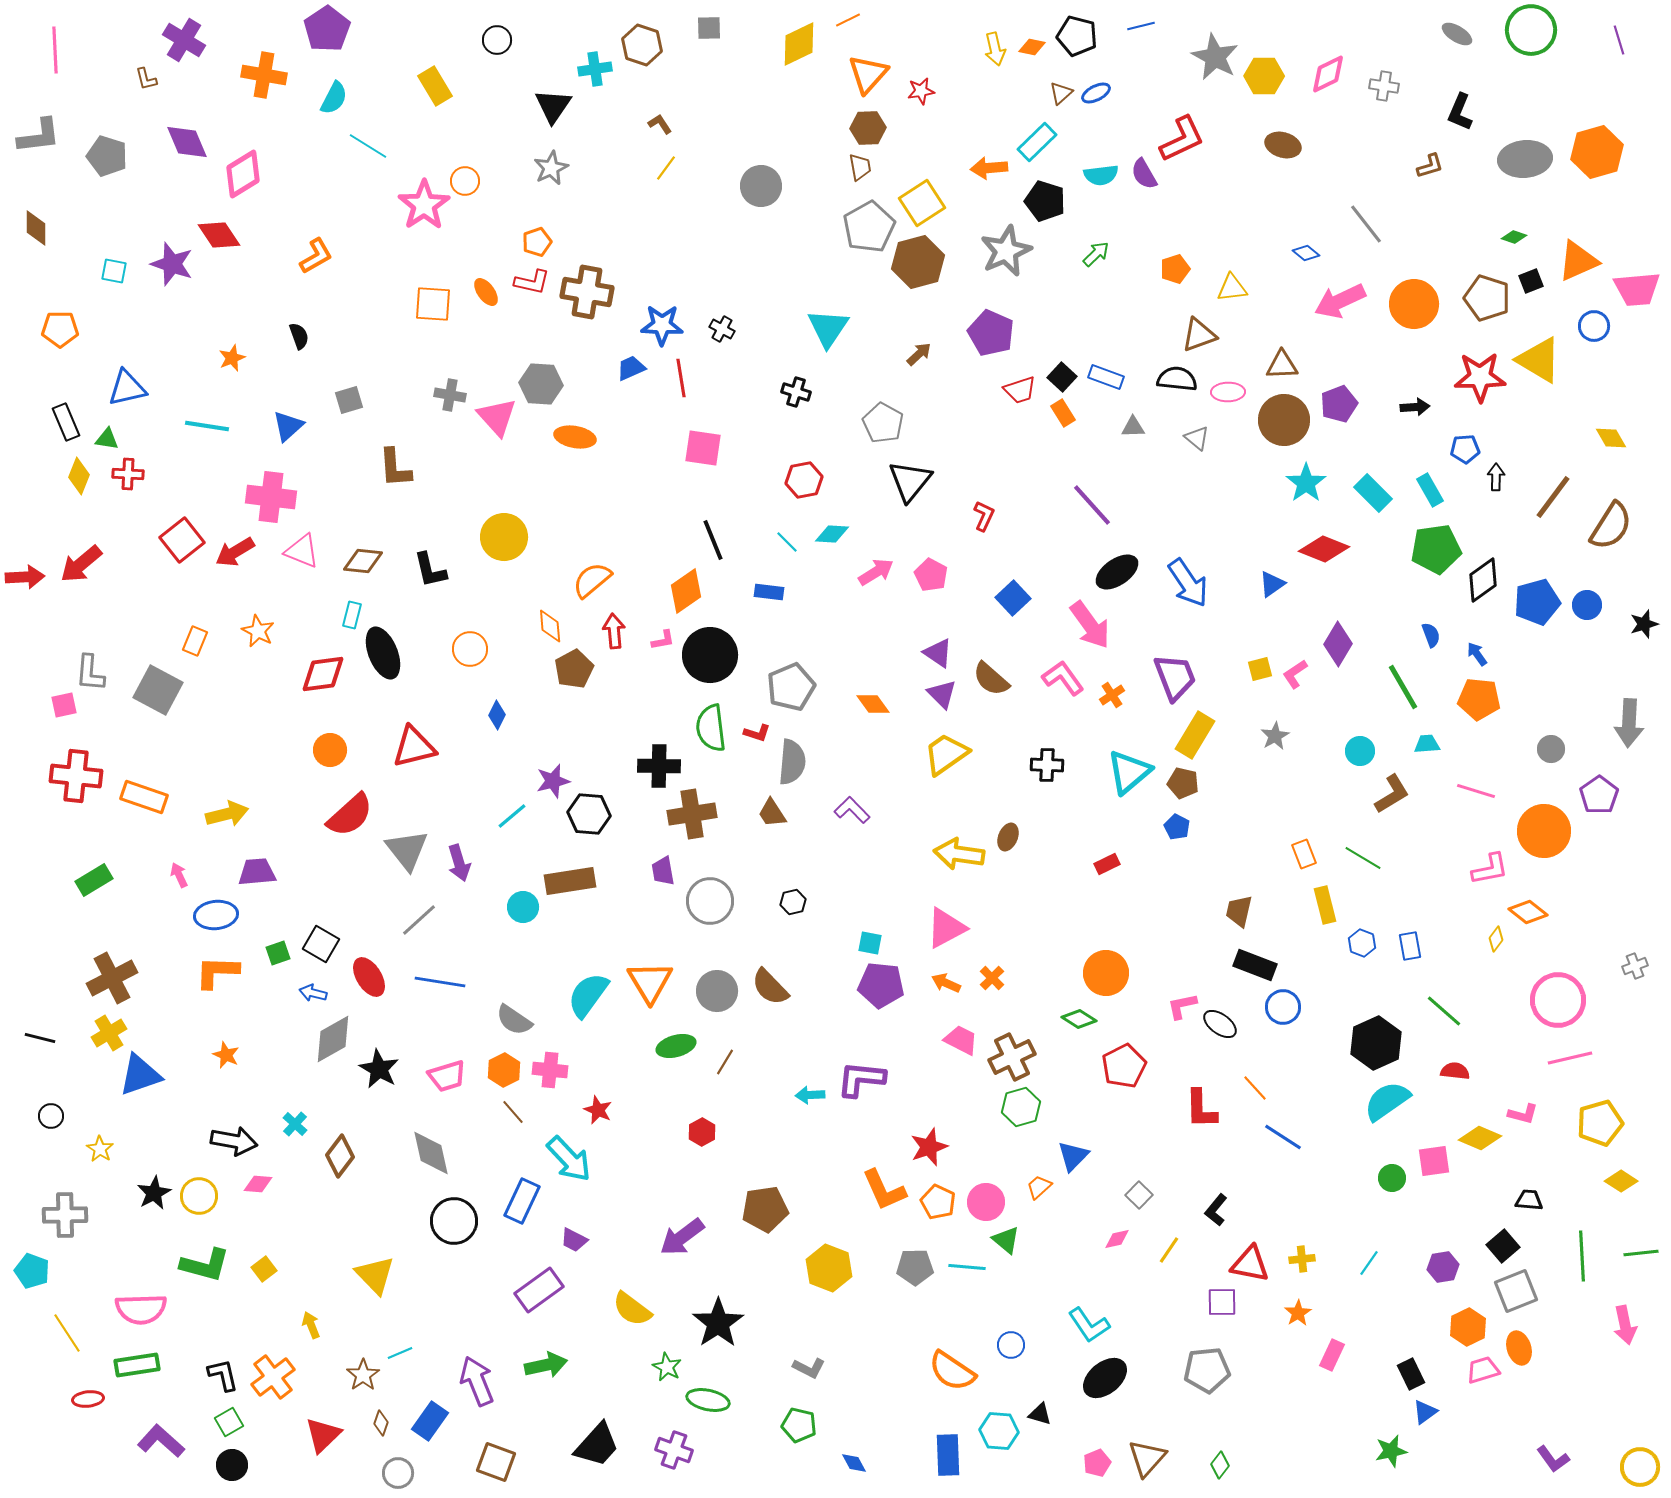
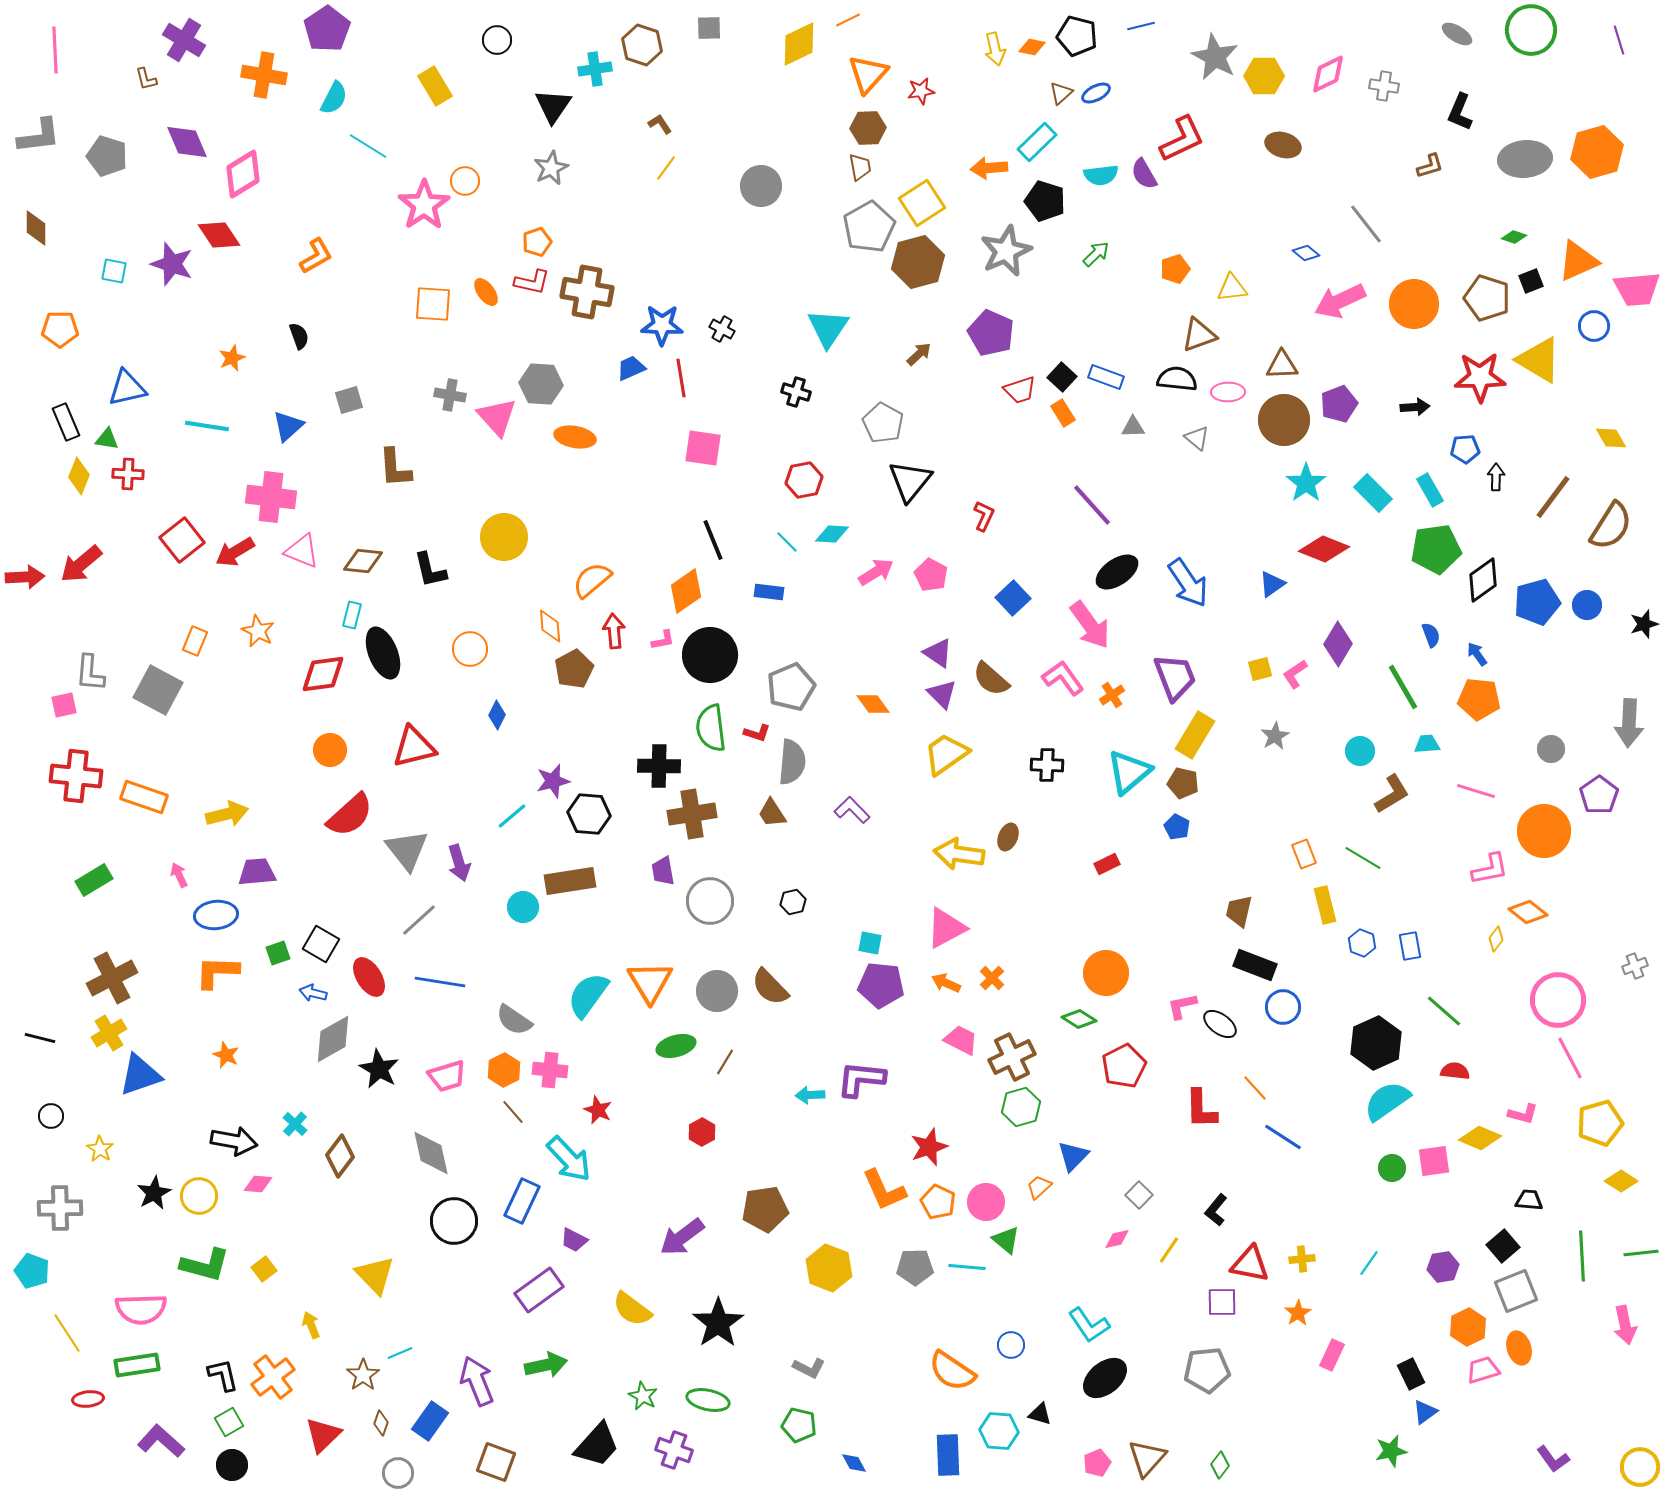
pink line at (1570, 1058): rotated 75 degrees clockwise
green circle at (1392, 1178): moved 10 px up
gray cross at (65, 1215): moved 5 px left, 7 px up
green star at (667, 1367): moved 24 px left, 29 px down
